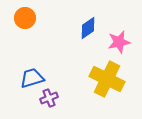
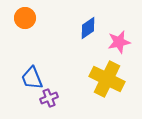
blue trapezoid: rotated 95 degrees counterclockwise
